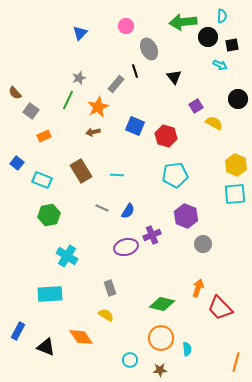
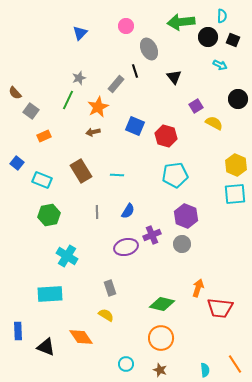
green arrow at (183, 22): moved 2 px left
black square at (232, 45): moved 1 px right, 5 px up; rotated 32 degrees clockwise
gray line at (102, 208): moved 5 px left, 4 px down; rotated 64 degrees clockwise
gray circle at (203, 244): moved 21 px left
red trapezoid at (220, 308): rotated 40 degrees counterclockwise
blue rectangle at (18, 331): rotated 30 degrees counterclockwise
cyan semicircle at (187, 349): moved 18 px right, 21 px down
cyan circle at (130, 360): moved 4 px left, 4 px down
orange line at (236, 362): moved 1 px left, 2 px down; rotated 48 degrees counterclockwise
brown star at (160, 370): rotated 24 degrees clockwise
